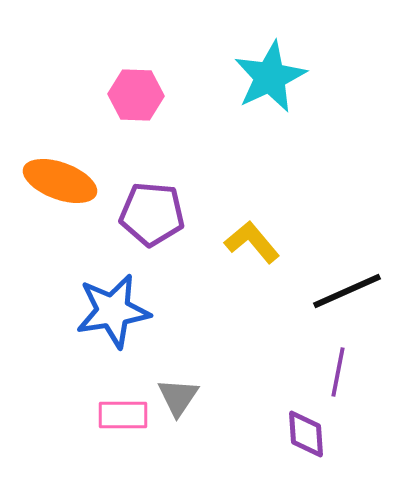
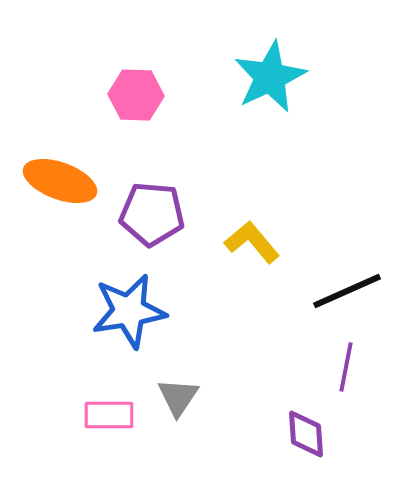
blue star: moved 16 px right
purple line: moved 8 px right, 5 px up
pink rectangle: moved 14 px left
